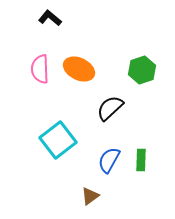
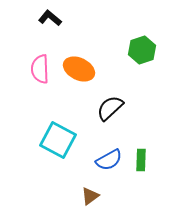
green hexagon: moved 20 px up
cyan square: rotated 24 degrees counterclockwise
blue semicircle: rotated 148 degrees counterclockwise
